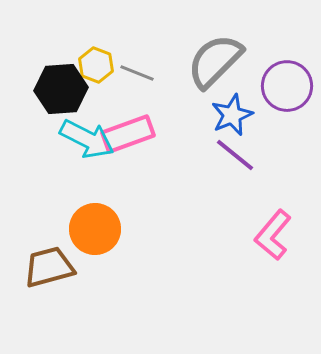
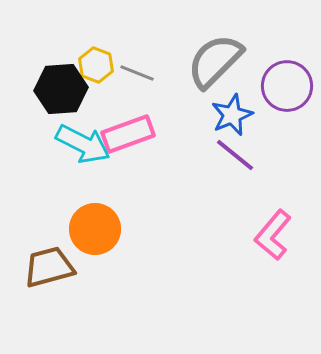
cyan arrow: moved 4 px left, 5 px down
